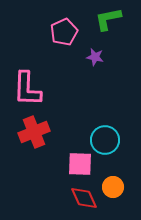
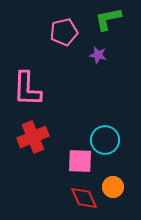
pink pentagon: rotated 12 degrees clockwise
purple star: moved 3 px right, 2 px up
red cross: moved 1 px left, 5 px down
pink square: moved 3 px up
